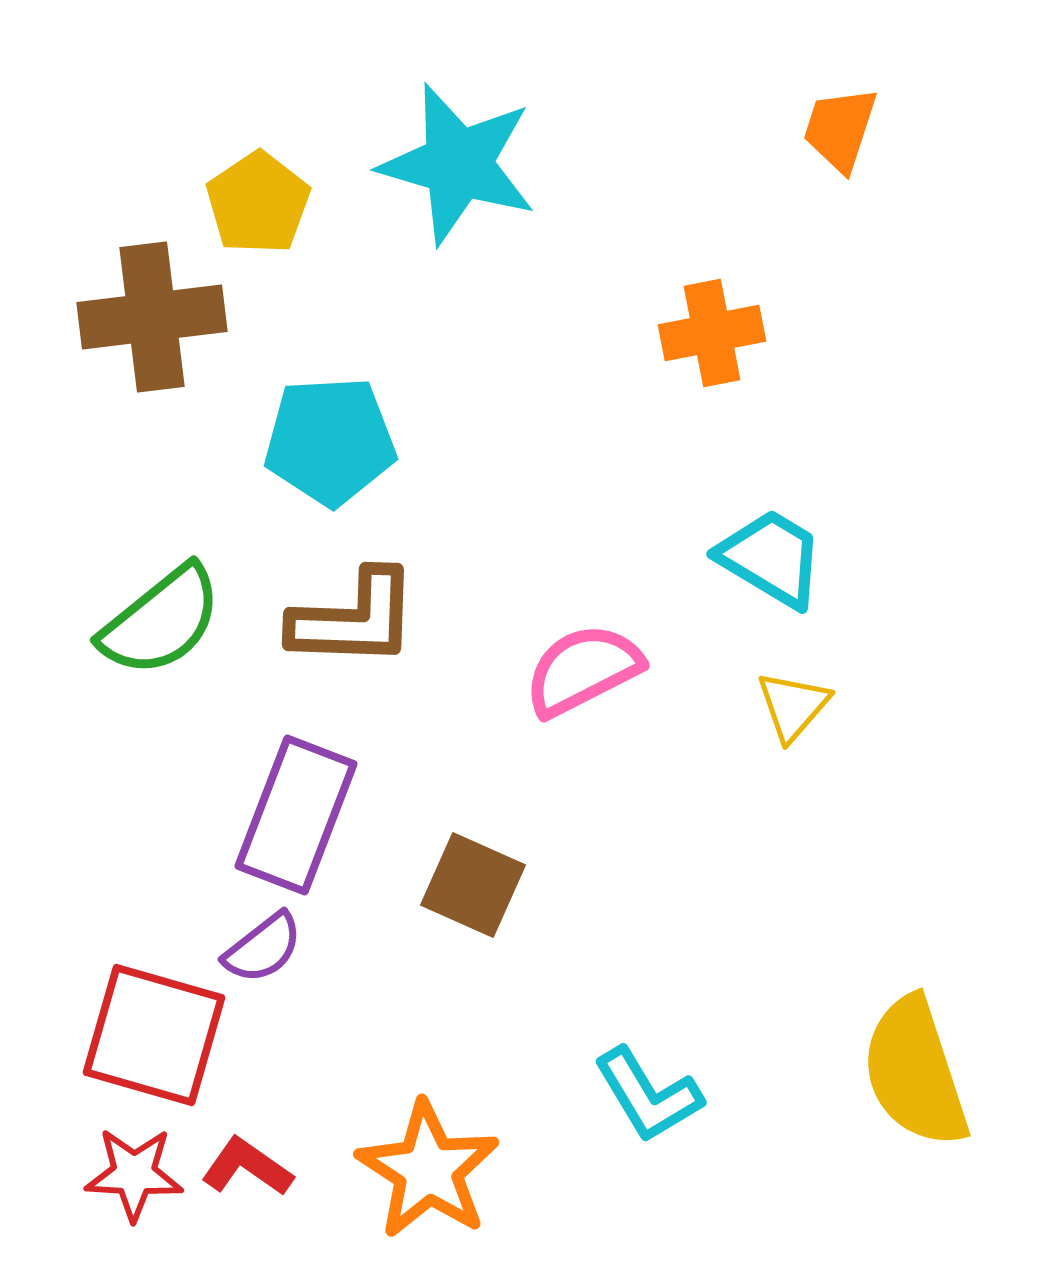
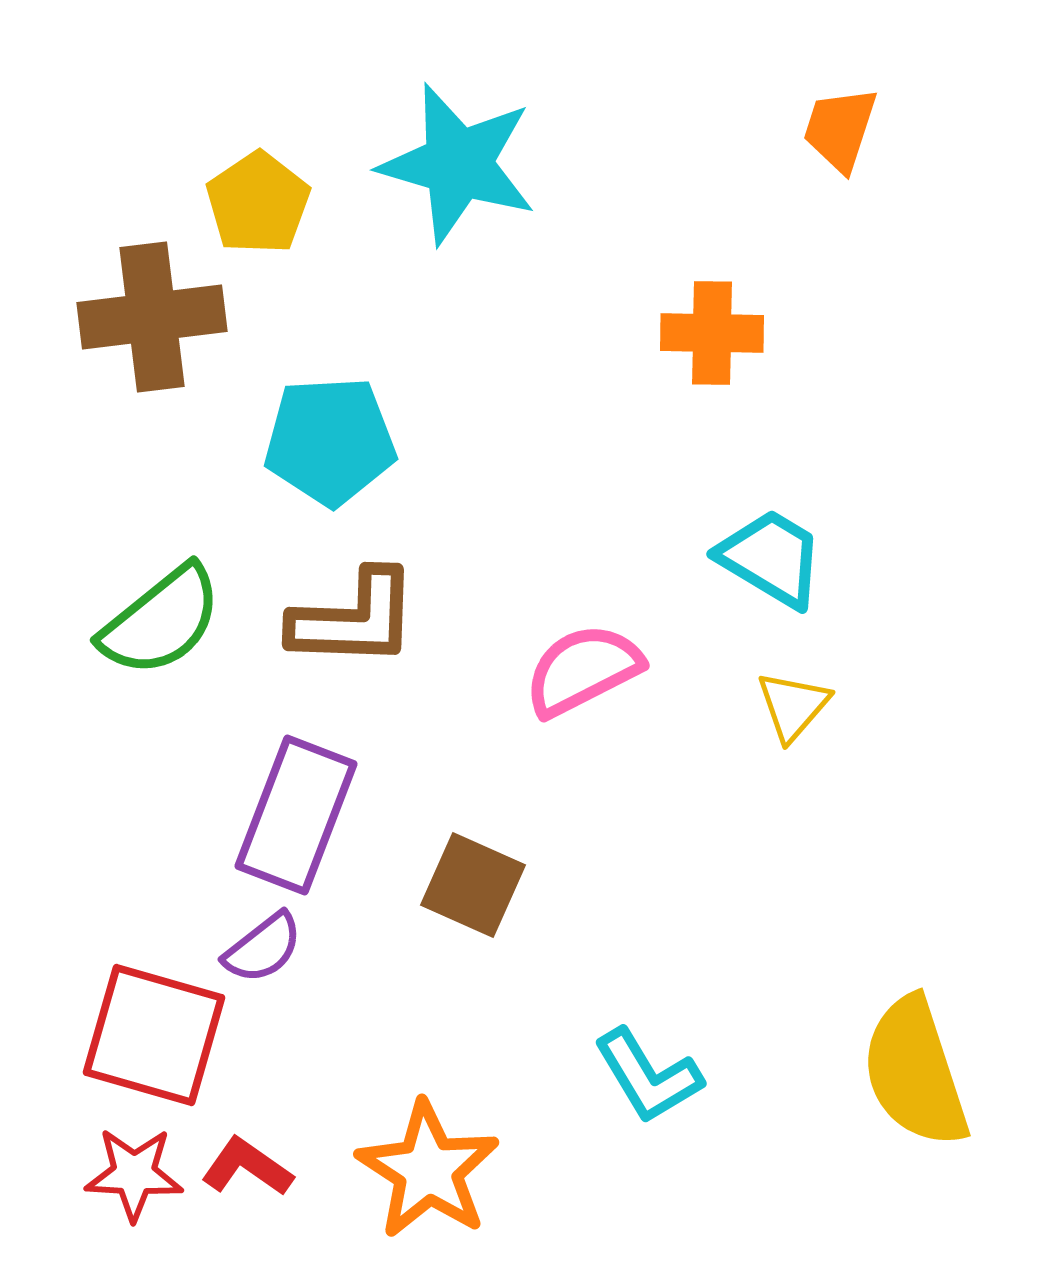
orange cross: rotated 12 degrees clockwise
cyan L-shape: moved 19 px up
